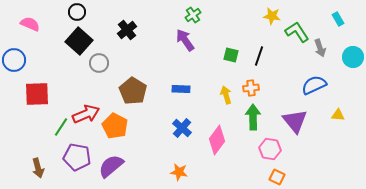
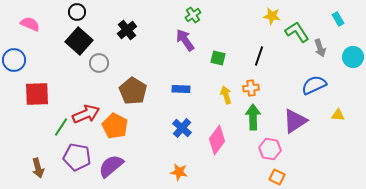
green square: moved 13 px left, 3 px down
purple triangle: rotated 36 degrees clockwise
